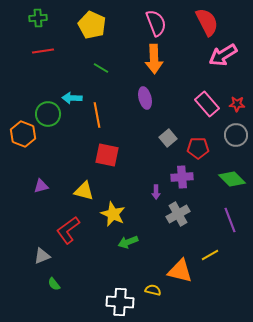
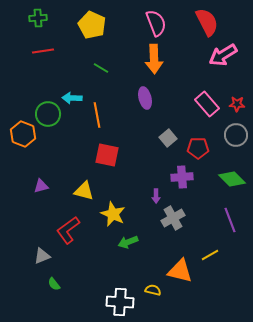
purple arrow: moved 4 px down
gray cross: moved 5 px left, 4 px down
